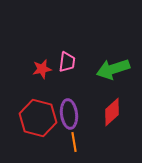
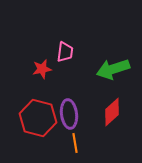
pink trapezoid: moved 2 px left, 10 px up
orange line: moved 1 px right, 1 px down
